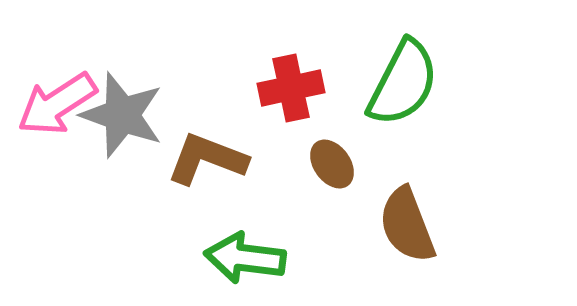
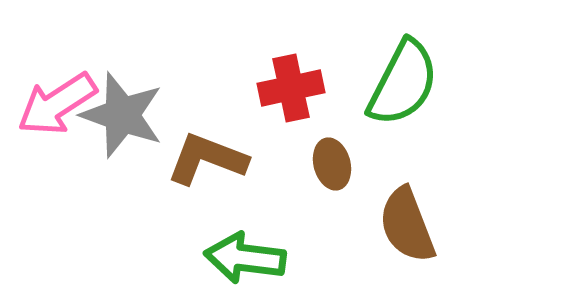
brown ellipse: rotated 21 degrees clockwise
